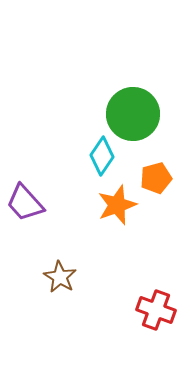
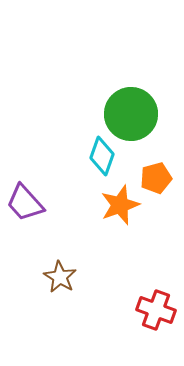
green circle: moved 2 px left
cyan diamond: rotated 15 degrees counterclockwise
orange star: moved 3 px right
